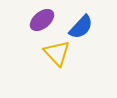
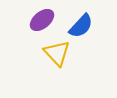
blue semicircle: moved 1 px up
